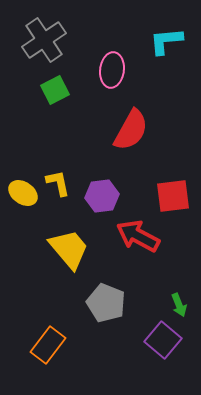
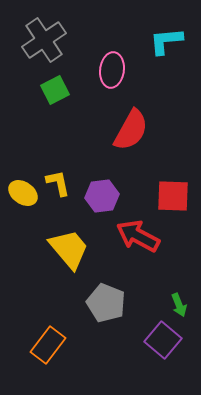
red square: rotated 9 degrees clockwise
